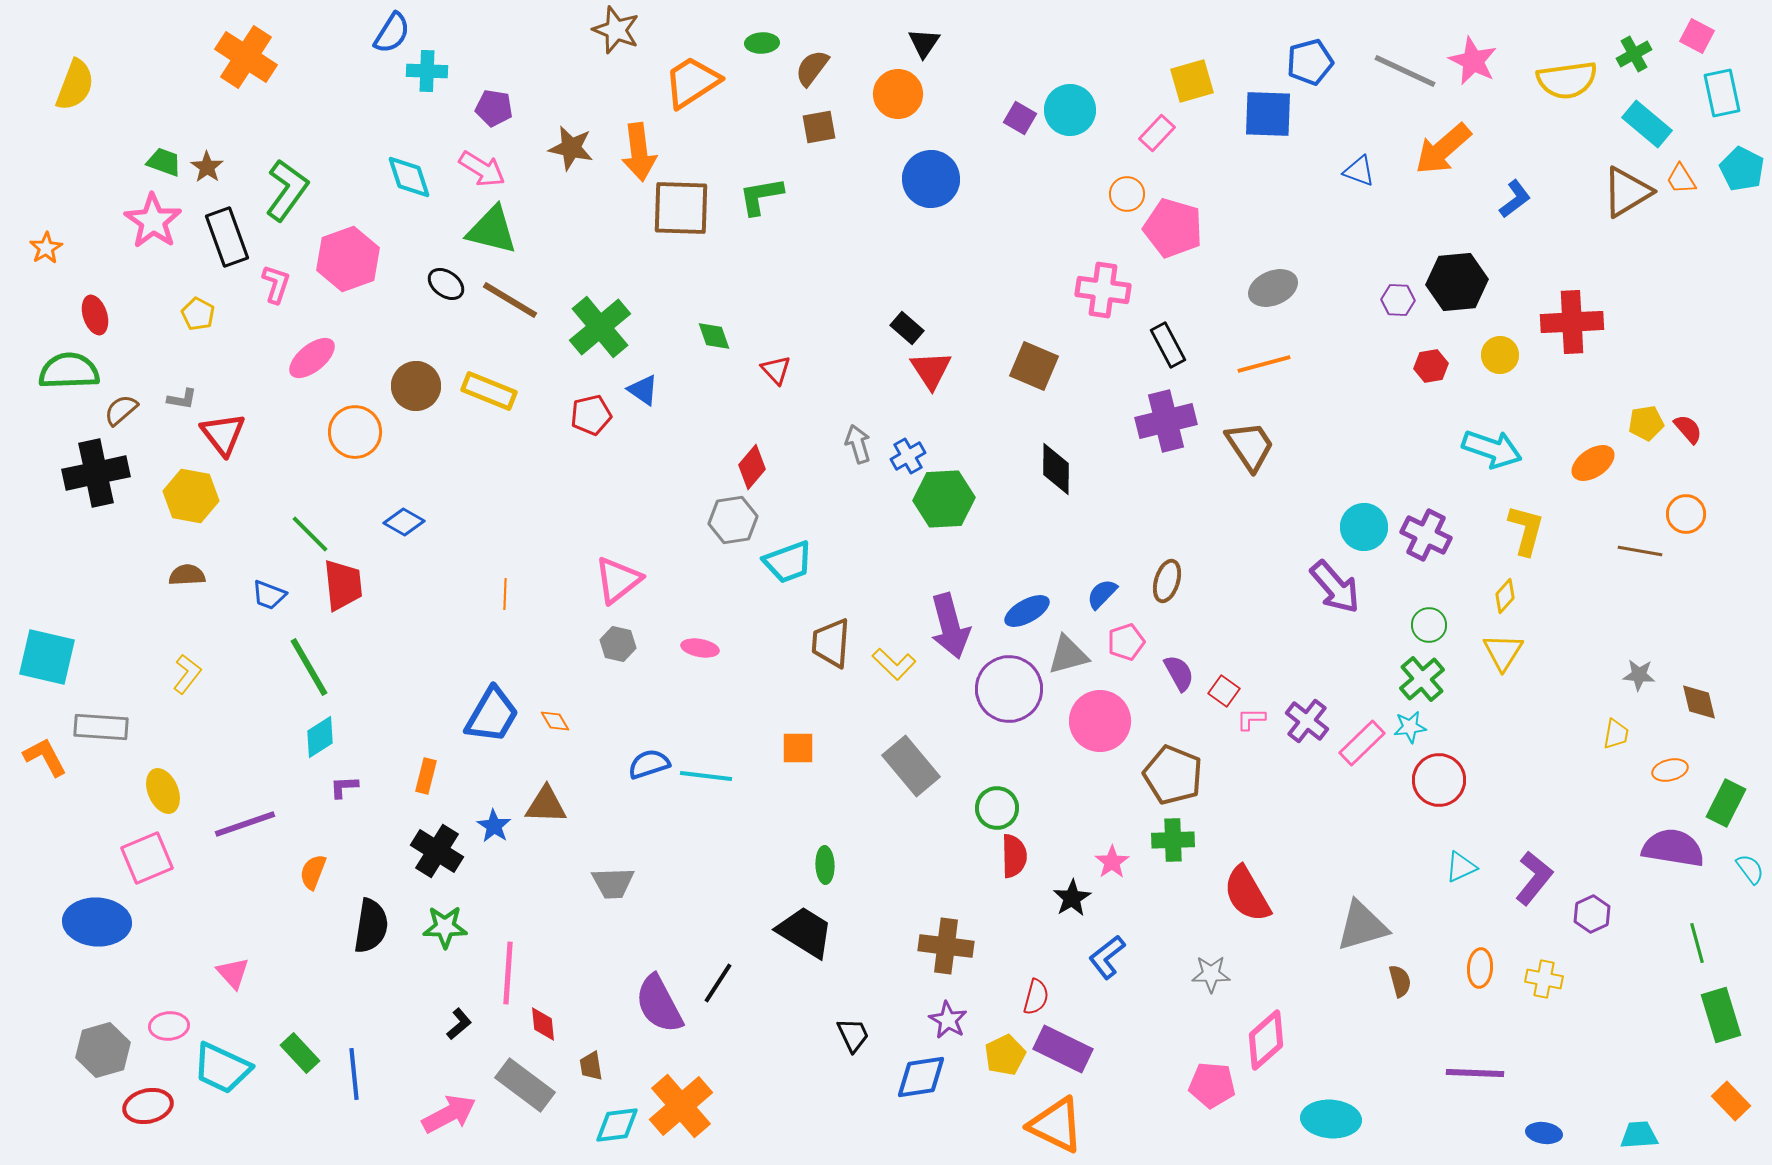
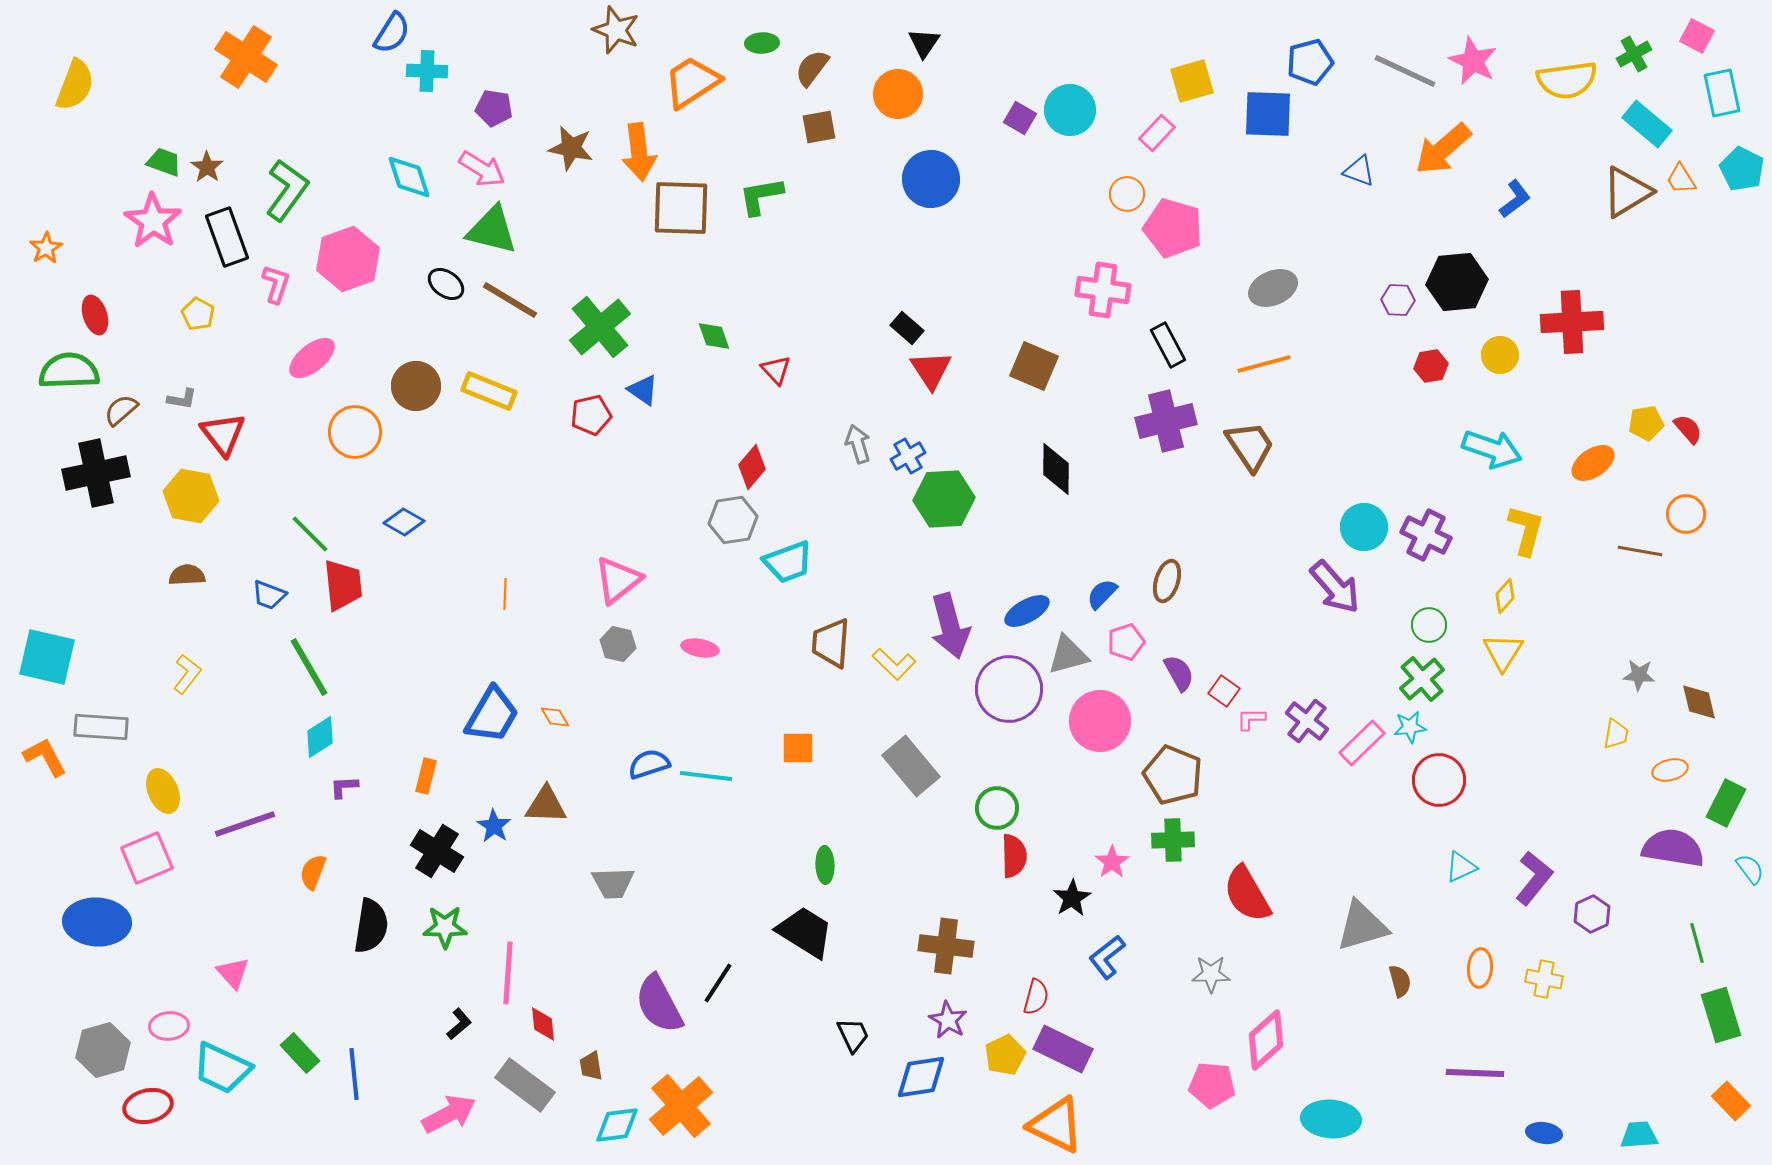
orange diamond at (555, 721): moved 4 px up
